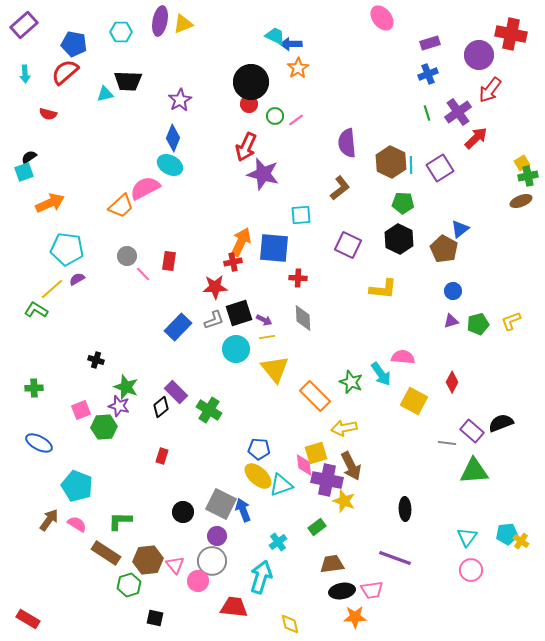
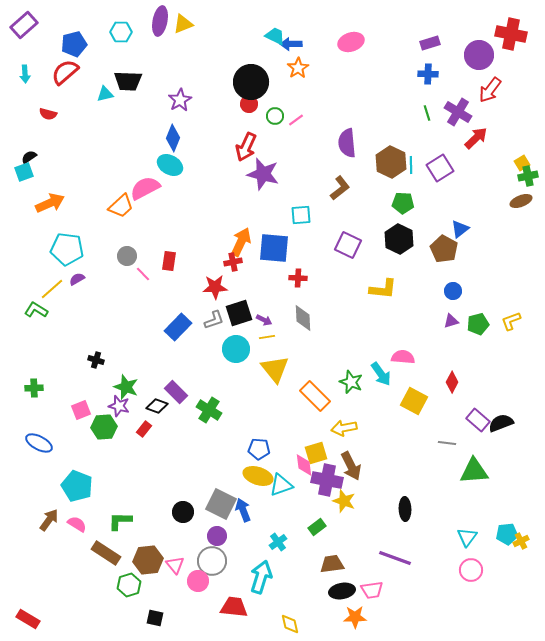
pink ellipse at (382, 18): moved 31 px left, 24 px down; rotated 70 degrees counterclockwise
blue pentagon at (74, 44): rotated 25 degrees counterclockwise
blue cross at (428, 74): rotated 24 degrees clockwise
purple cross at (458, 112): rotated 24 degrees counterclockwise
black diamond at (161, 407): moved 4 px left, 1 px up; rotated 60 degrees clockwise
purple rectangle at (472, 431): moved 6 px right, 11 px up
red rectangle at (162, 456): moved 18 px left, 27 px up; rotated 21 degrees clockwise
yellow ellipse at (258, 476): rotated 24 degrees counterclockwise
yellow cross at (521, 541): rotated 28 degrees clockwise
